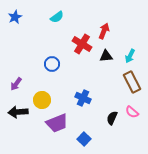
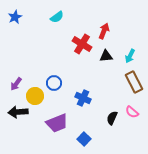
blue circle: moved 2 px right, 19 px down
brown rectangle: moved 2 px right
yellow circle: moved 7 px left, 4 px up
